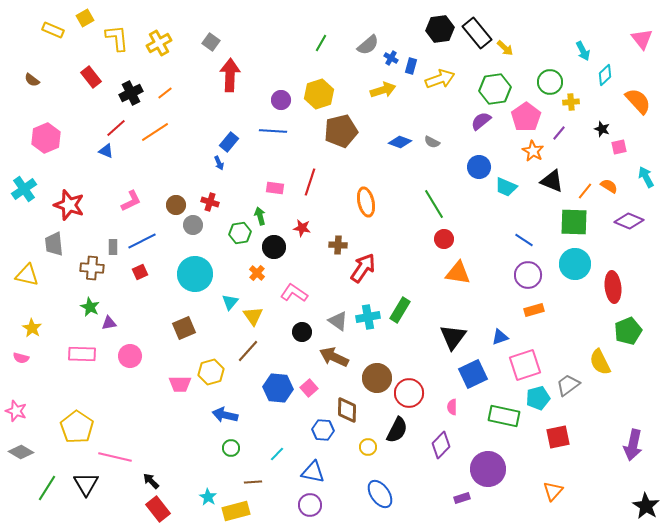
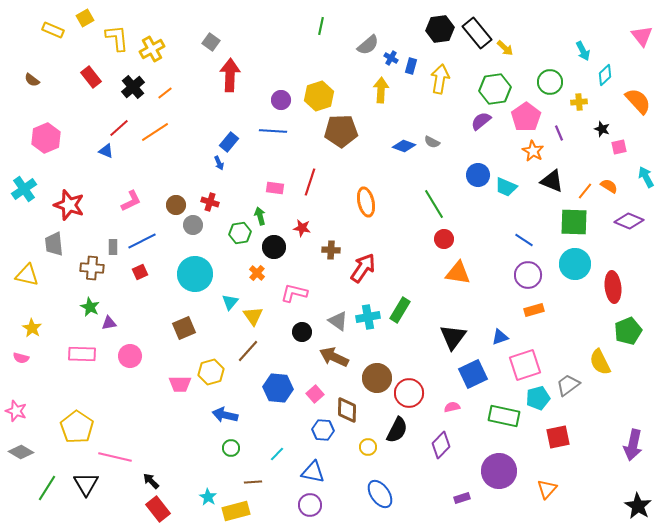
pink triangle at (642, 39): moved 3 px up
yellow cross at (159, 43): moved 7 px left, 6 px down
green line at (321, 43): moved 17 px up; rotated 18 degrees counterclockwise
yellow arrow at (440, 79): rotated 60 degrees counterclockwise
yellow arrow at (383, 90): moved 2 px left; rotated 70 degrees counterclockwise
black cross at (131, 93): moved 2 px right, 6 px up; rotated 15 degrees counterclockwise
yellow hexagon at (319, 94): moved 2 px down
yellow cross at (571, 102): moved 8 px right
red line at (116, 128): moved 3 px right
brown pentagon at (341, 131): rotated 12 degrees clockwise
purple line at (559, 133): rotated 63 degrees counterclockwise
blue diamond at (400, 142): moved 4 px right, 4 px down
blue circle at (479, 167): moved 1 px left, 8 px down
brown cross at (338, 245): moved 7 px left, 5 px down
pink L-shape at (294, 293): rotated 20 degrees counterclockwise
pink square at (309, 388): moved 6 px right, 6 px down
pink semicircle at (452, 407): rotated 77 degrees clockwise
purple circle at (488, 469): moved 11 px right, 2 px down
orange triangle at (553, 491): moved 6 px left, 2 px up
black star at (646, 506): moved 8 px left
